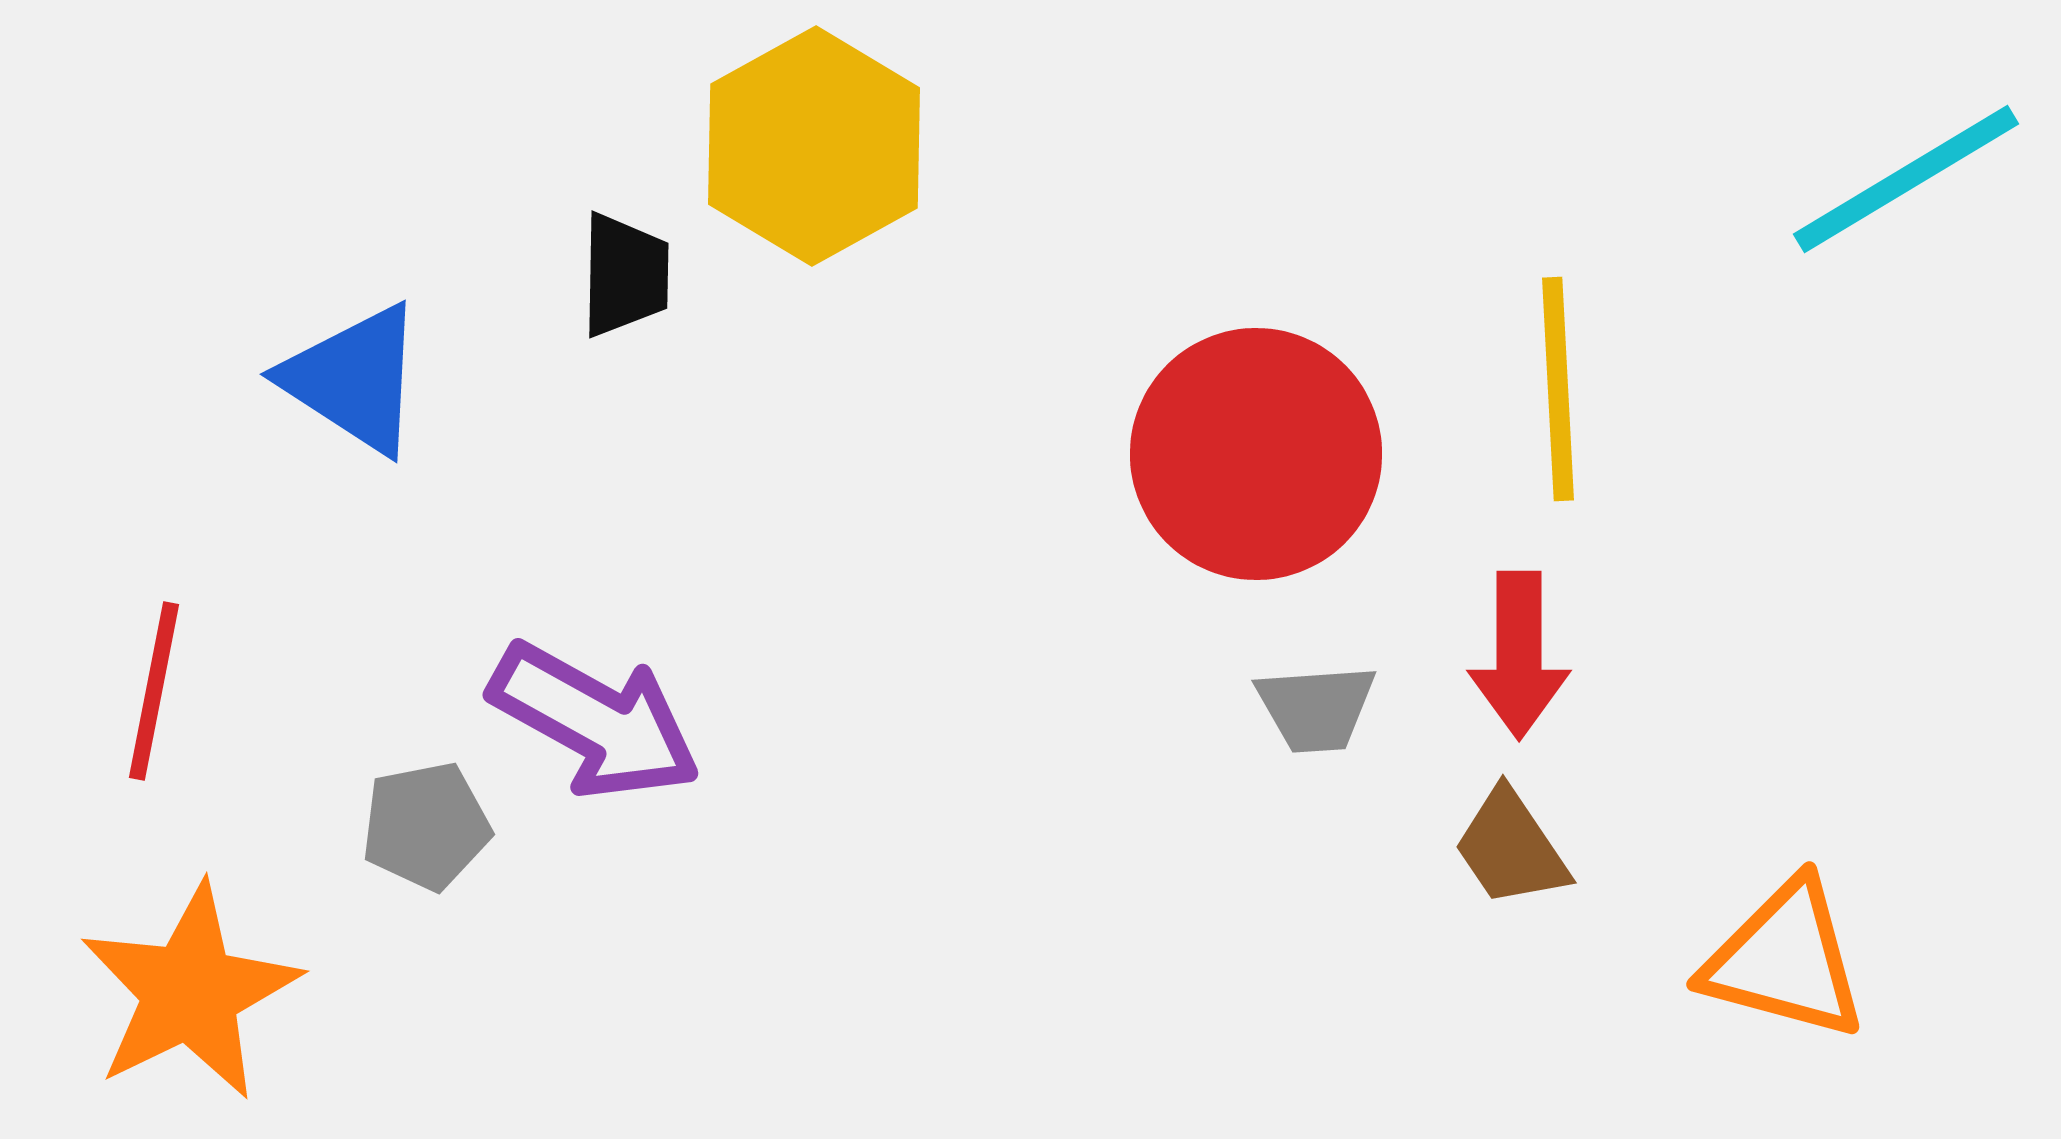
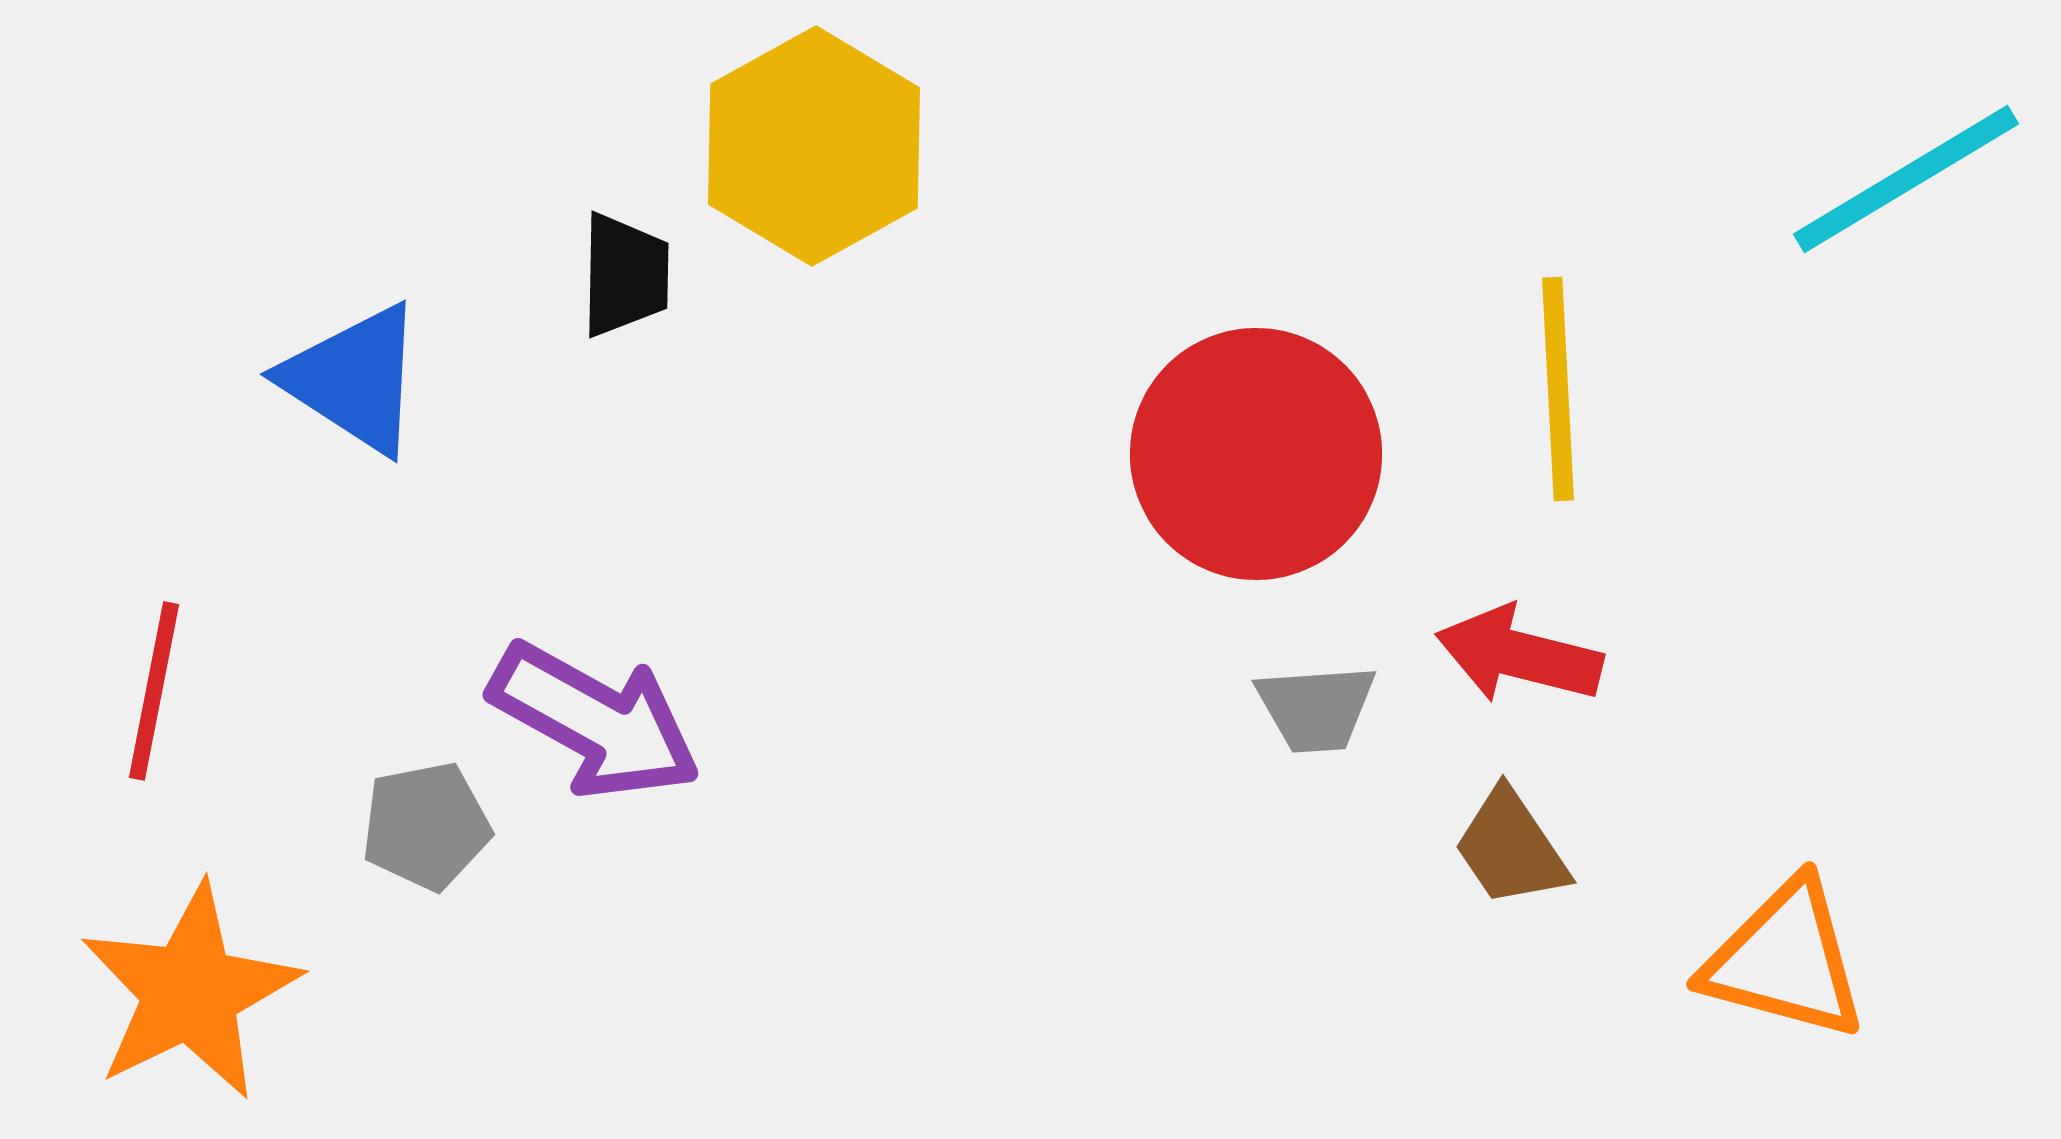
red arrow: rotated 104 degrees clockwise
